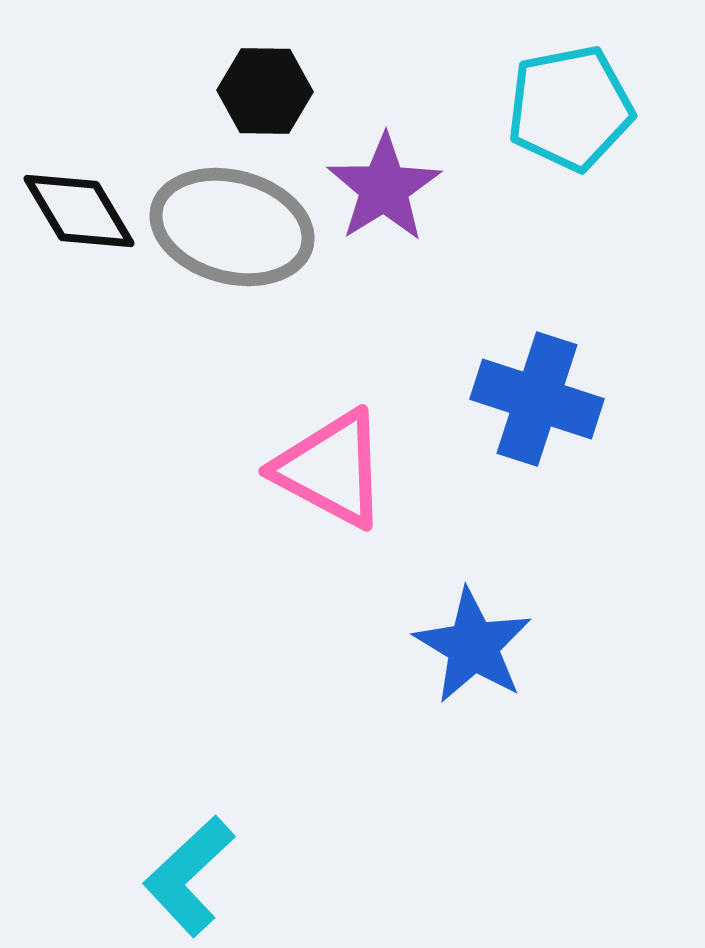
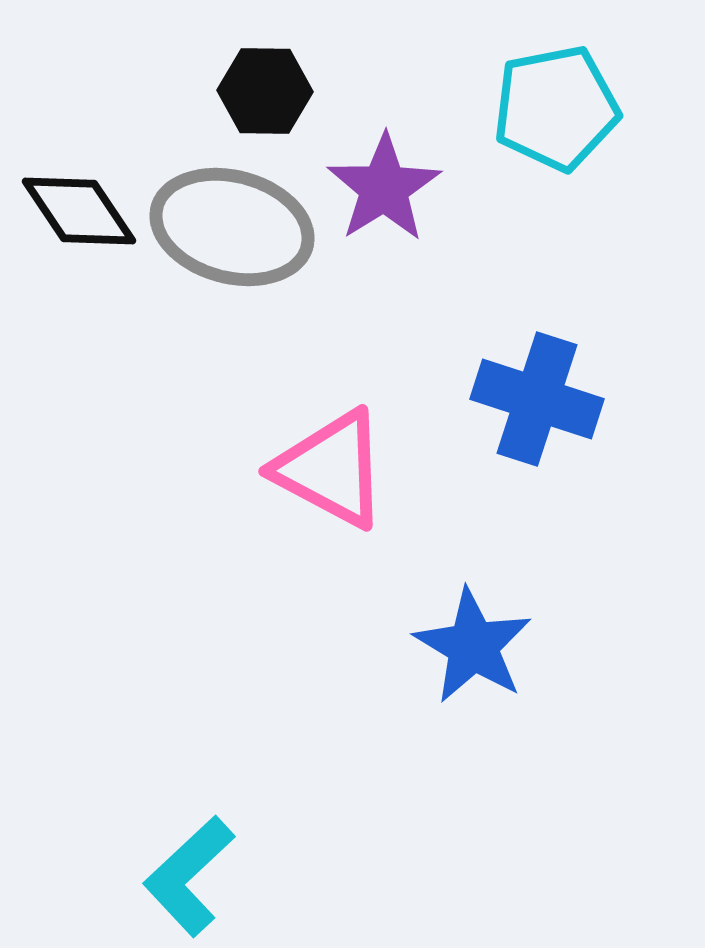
cyan pentagon: moved 14 px left
black diamond: rotated 3 degrees counterclockwise
